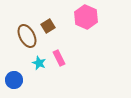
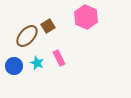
brown ellipse: rotated 70 degrees clockwise
cyan star: moved 2 px left
blue circle: moved 14 px up
